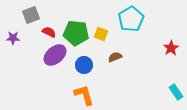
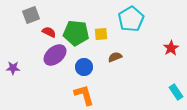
yellow square: rotated 24 degrees counterclockwise
purple star: moved 30 px down
blue circle: moved 2 px down
